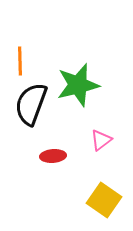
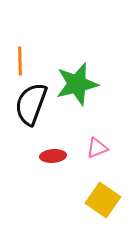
green star: moved 1 px left, 1 px up
pink triangle: moved 4 px left, 8 px down; rotated 15 degrees clockwise
yellow square: moved 1 px left
